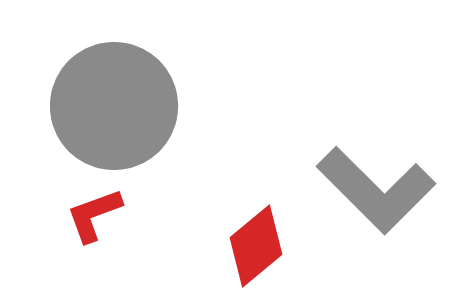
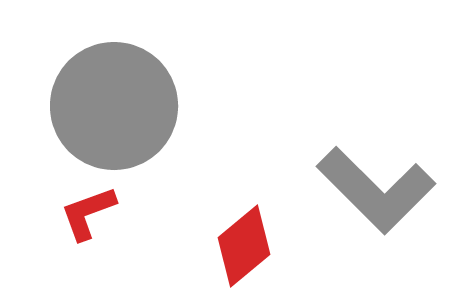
red L-shape: moved 6 px left, 2 px up
red diamond: moved 12 px left
